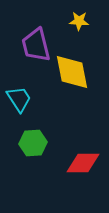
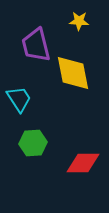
yellow diamond: moved 1 px right, 1 px down
